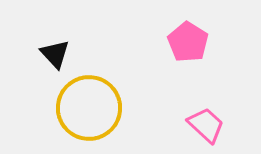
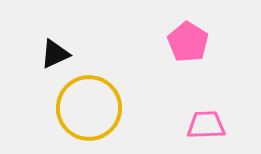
black triangle: rotated 48 degrees clockwise
pink trapezoid: rotated 45 degrees counterclockwise
